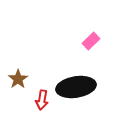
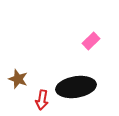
brown star: rotated 18 degrees counterclockwise
